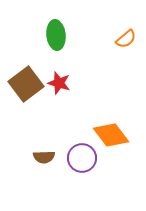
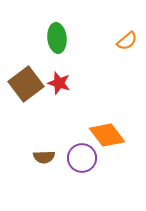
green ellipse: moved 1 px right, 3 px down
orange semicircle: moved 1 px right, 2 px down
orange diamond: moved 4 px left
